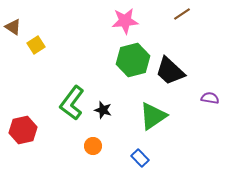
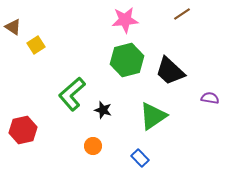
pink star: moved 1 px up
green hexagon: moved 6 px left
green L-shape: moved 9 px up; rotated 12 degrees clockwise
